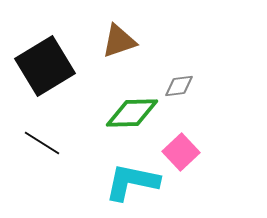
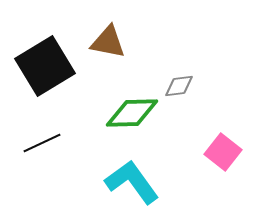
brown triangle: moved 11 px left, 1 px down; rotated 30 degrees clockwise
black line: rotated 57 degrees counterclockwise
pink square: moved 42 px right; rotated 9 degrees counterclockwise
cyan L-shape: rotated 42 degrees clockwise
